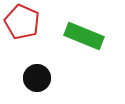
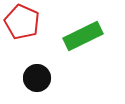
green rectangle: moved 1 px left; rotated 48 degrees counterclockwise
